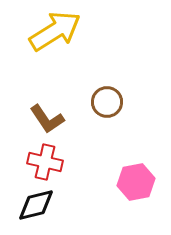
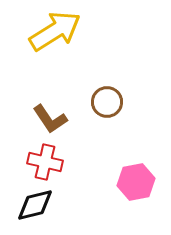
brown L-shape: moved 3 px right
black diamond: moved 1 px left
